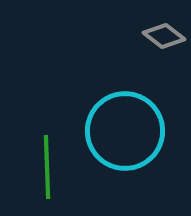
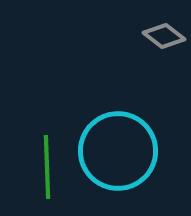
cyan circle: moved 7 px left, 20 px down
